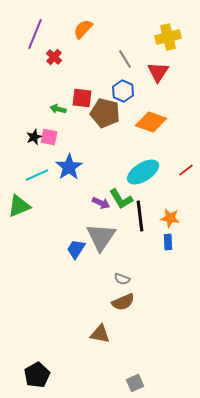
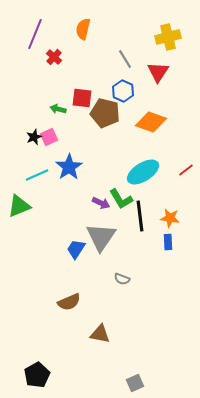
orange semicircle: rotated 30 degrees counterclockwise
pink square: rotated 36 degrees counterclockwise
brown semicircle: moved 54 px left
